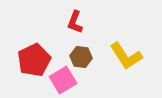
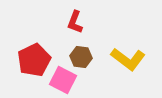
yellow L-shape: moved 2 px right, 3 px down; rotated 20 degrees counterclockwise
pink square: rotated 32 degrees counterclockwise
